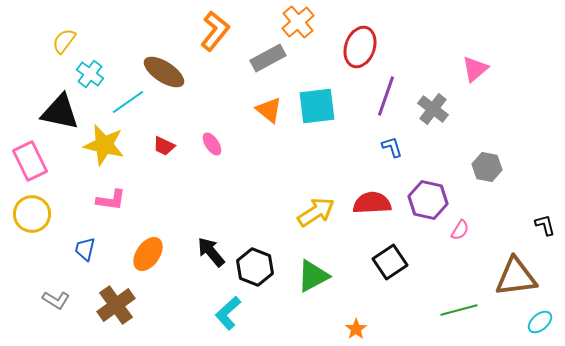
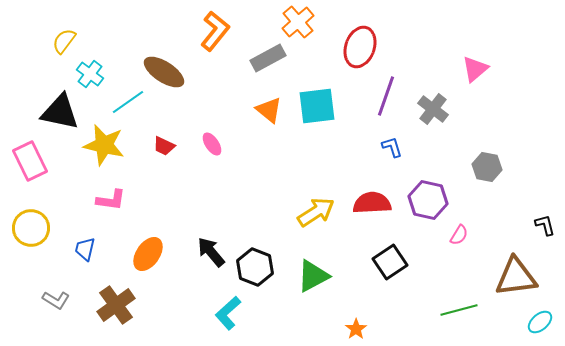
yellow circle: moved 1 px left, 14 px down
pink semicircle: moved 1 px left, 5 px down
